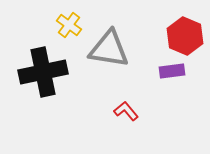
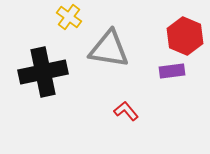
yellow cross: moved 8 px up
